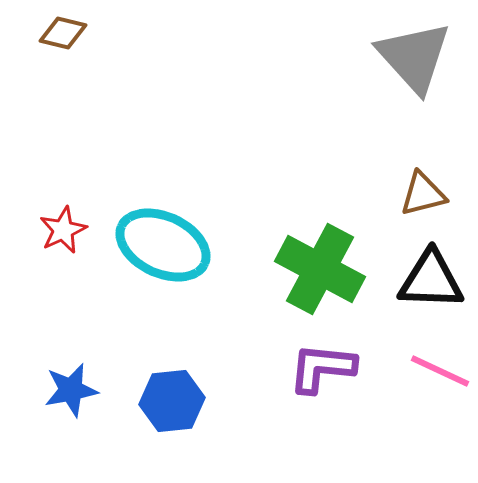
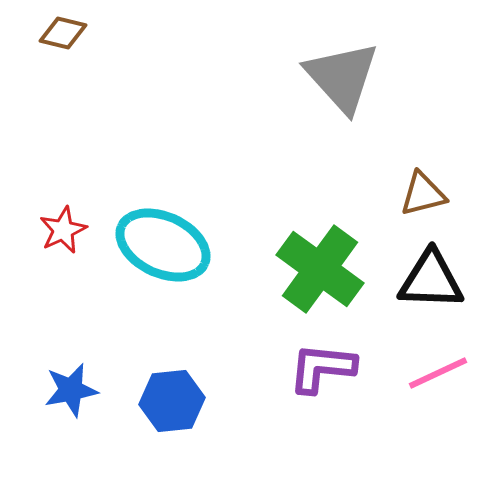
gray triangle: moved 72 px left, 20 px down
green cross: rotated 8 degrees clockwise
pink line: moved 2 px left, 2 px down; rotated 50 degrees counterclockwise
